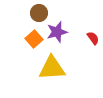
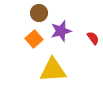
purple star: moved 4 px right, 1 px up
yellow triangle: moved 1 px right, 2 px down
